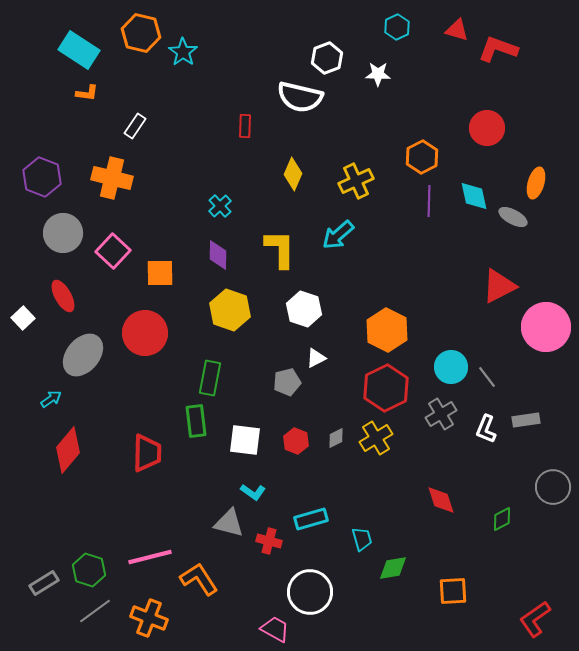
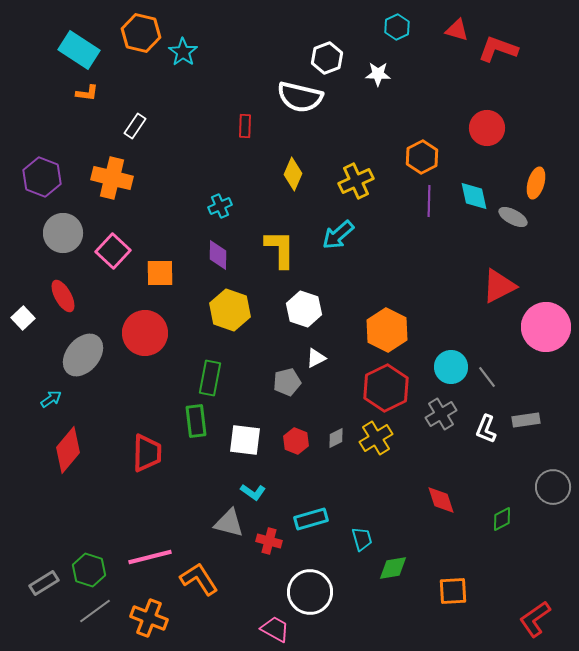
cyan cross at (220, 206): rotated 20 degrees clockwise
